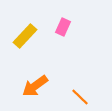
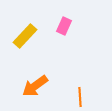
pink rectangle: moved 1 px right, 1 px up
orange line: rotated 42 degrees clockwise
